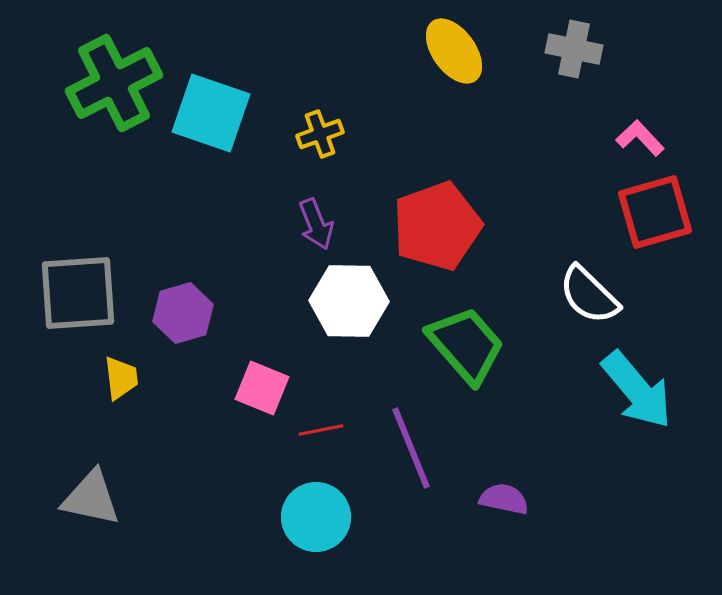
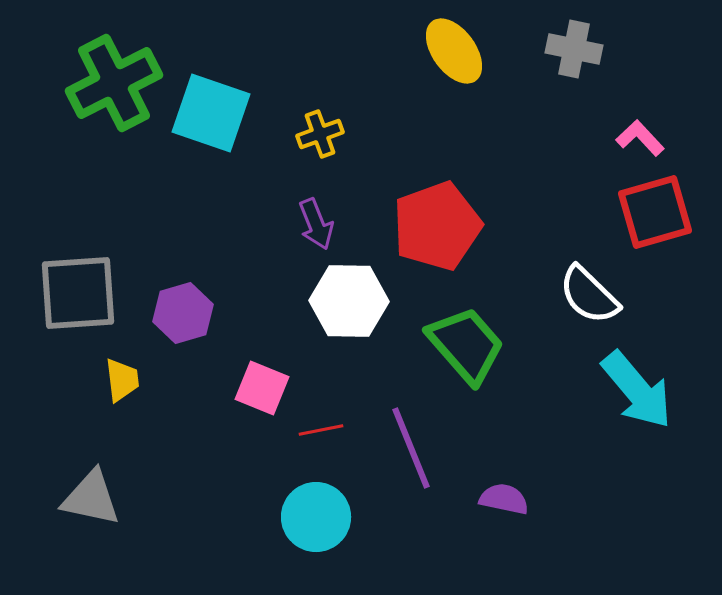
yellow trapezoid: moved 1 px right, 2 px down
